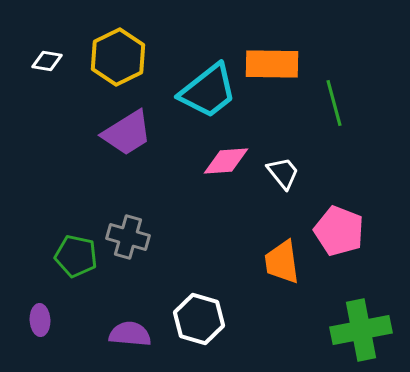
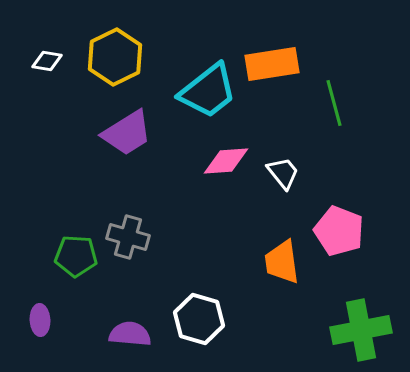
yellow hexagon: moved 3 px left
orange rectangle: rotated 10 degrees counterclockwise
green pentagon: rotated 9 degrees counterclockwise
